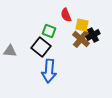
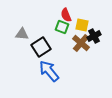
green square: moved 13 px right, 4 px up
black cross: moved 1 px right, 1 px down
brown cross: moved 4 px down
black square: rotated 18 degrees clockwise
gray triangle: moved 12 px right, 17 px up
blue arrow: rotated 135 degrees clockwise
